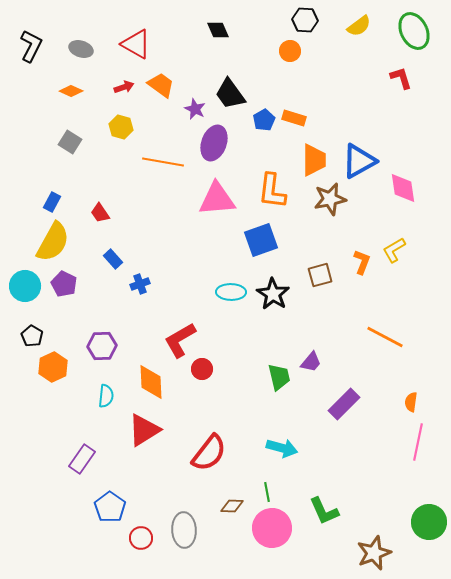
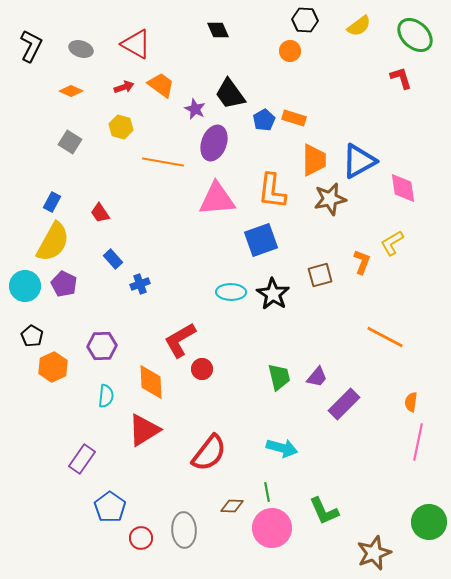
green ellipse at (414, 31): moved 1 px right, 4 px down; rotated 21 degrees counterclockwise
yellow L-shape at (394, 250): moved 2 px left, 7 px up
purple trapezoid at (311, 362): moved 6 px right, 15 px down
